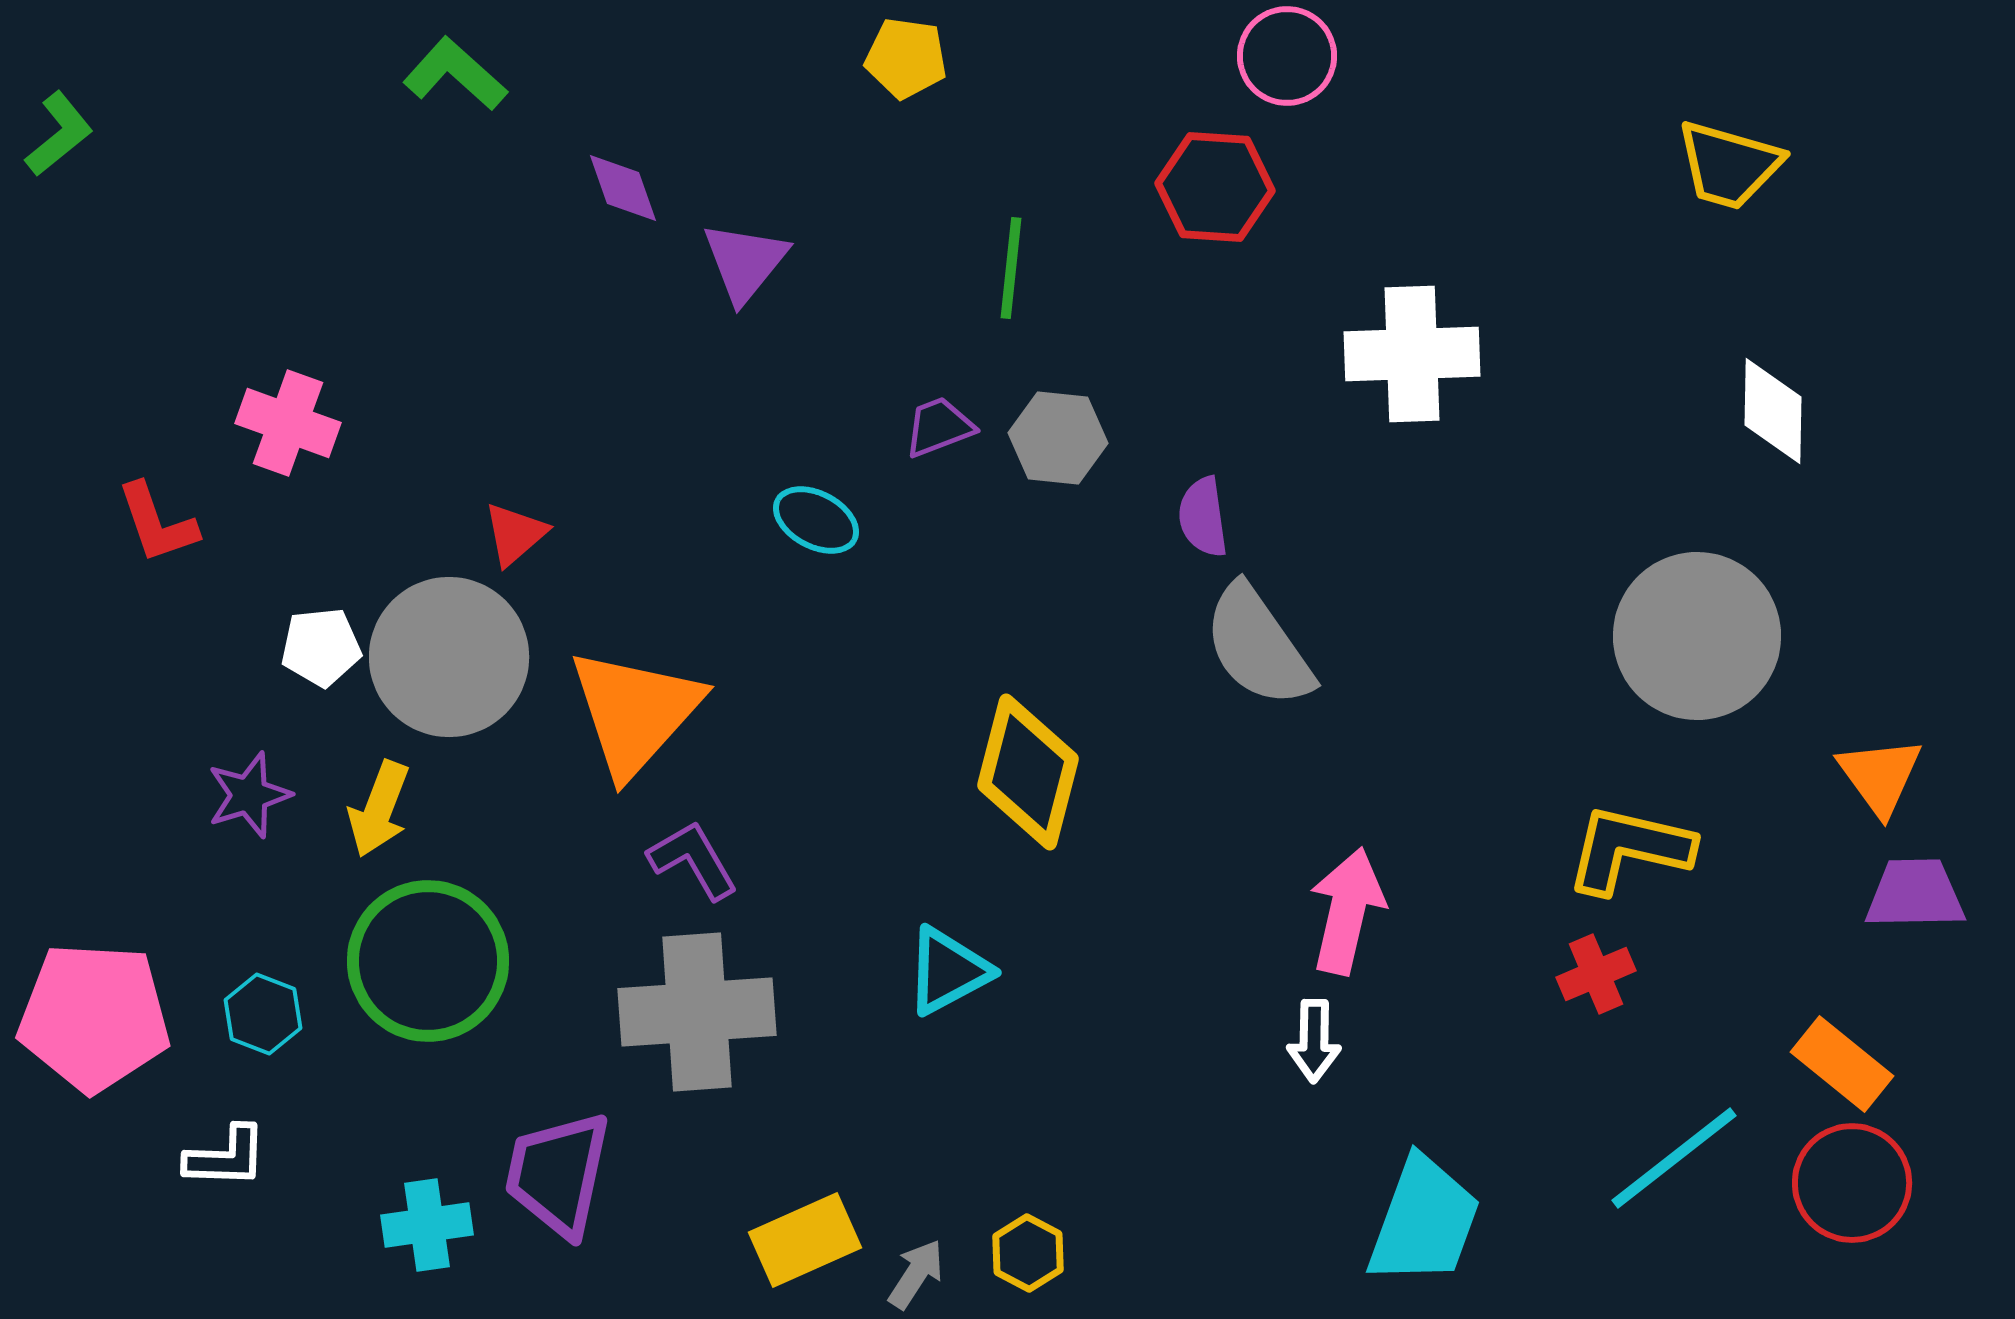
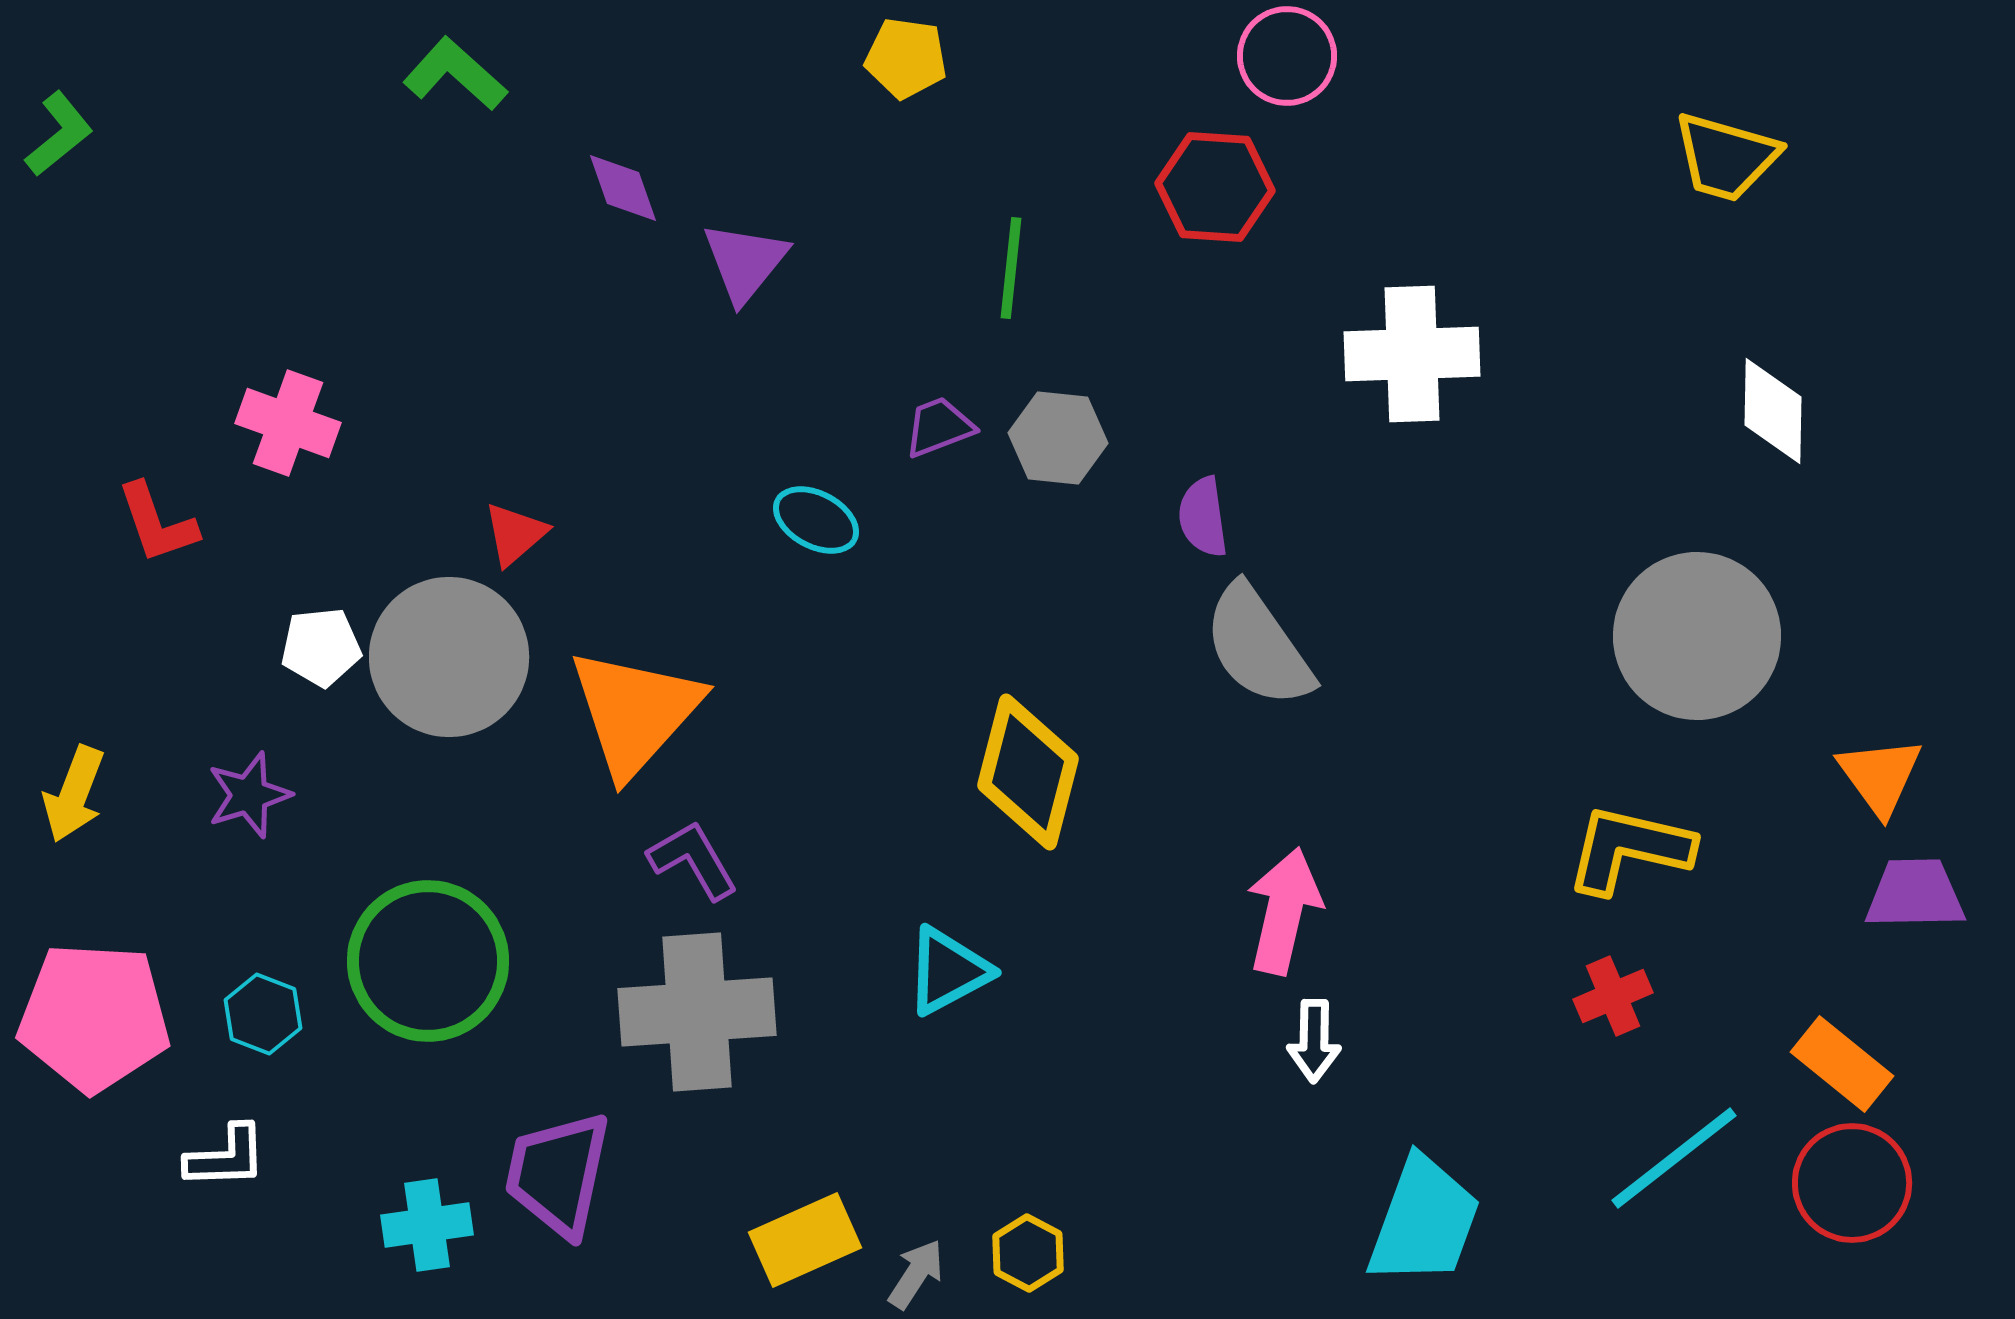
yellow trapezoid at (1729, 165): moved 3 px left, 8 px up
yellow arrow at (379, 809): moved 305 px left, 15 px up
pink arrow at (1347, 911): moved 63 px left
red cross at (1596, 974): moved 17 px right, 22 px down
white L-shape at (226, 1157): rotated 4 degrees counterclockwise
